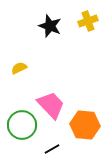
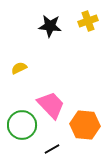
black star: rotated 15 degrees counterclockwise
